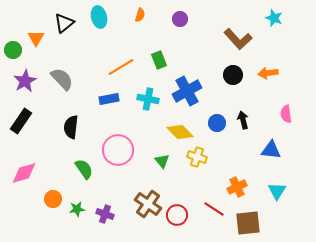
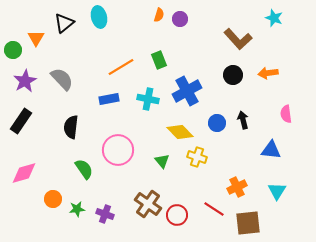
orange semicircle: moved 19 px right
